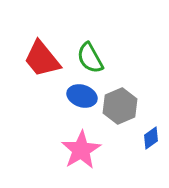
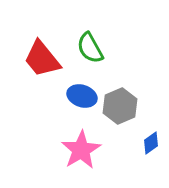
green semicircle: moved 10 px up
blue diamond: moved 5 px down
